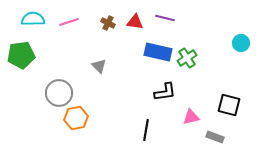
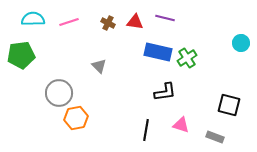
pink triangle: moved 10 px left, 8 px down; rotated 30 degrees clockwise
